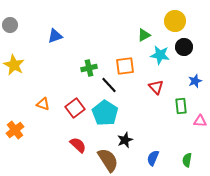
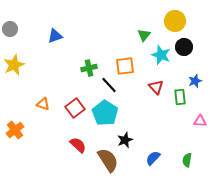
gray circle: moved 4 px down
green triangle: rotated 24 degrees counterclockwise
cyan star: moved 1 px right; rotated 12 degrees clockwise
yellow star: rotated 20 degrees clockwise
green rectangle: moved 1 px left, 9 px up
blue semicircle: rotated 21 degrees clockwise
